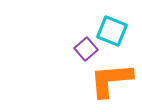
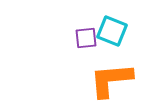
purple square: moved 11 px up; rotated 35 degrees clockwise
